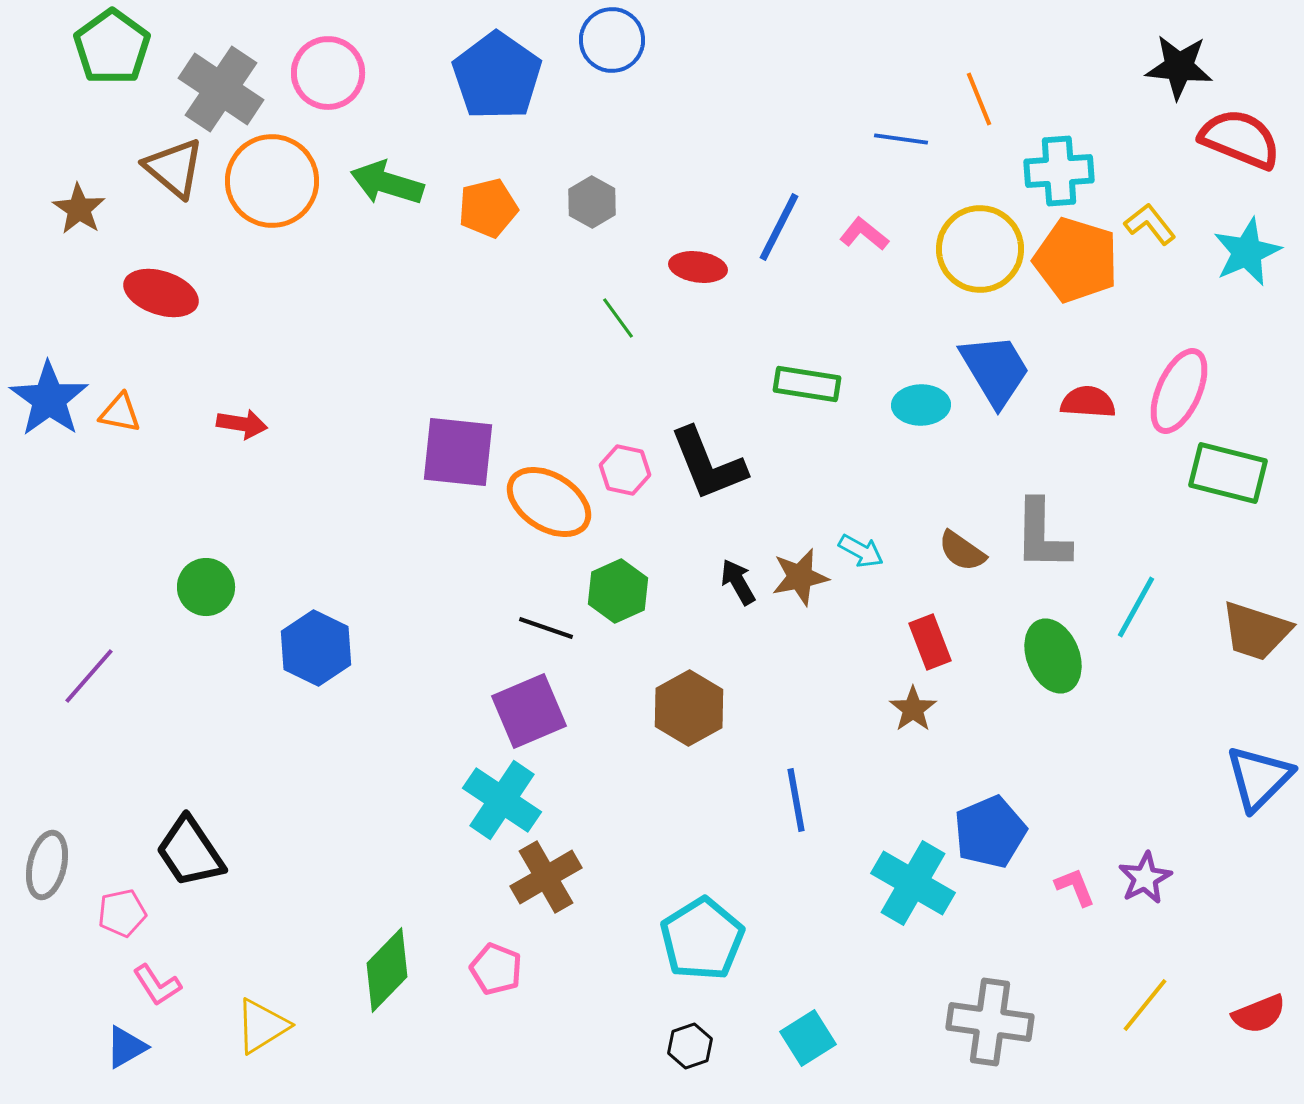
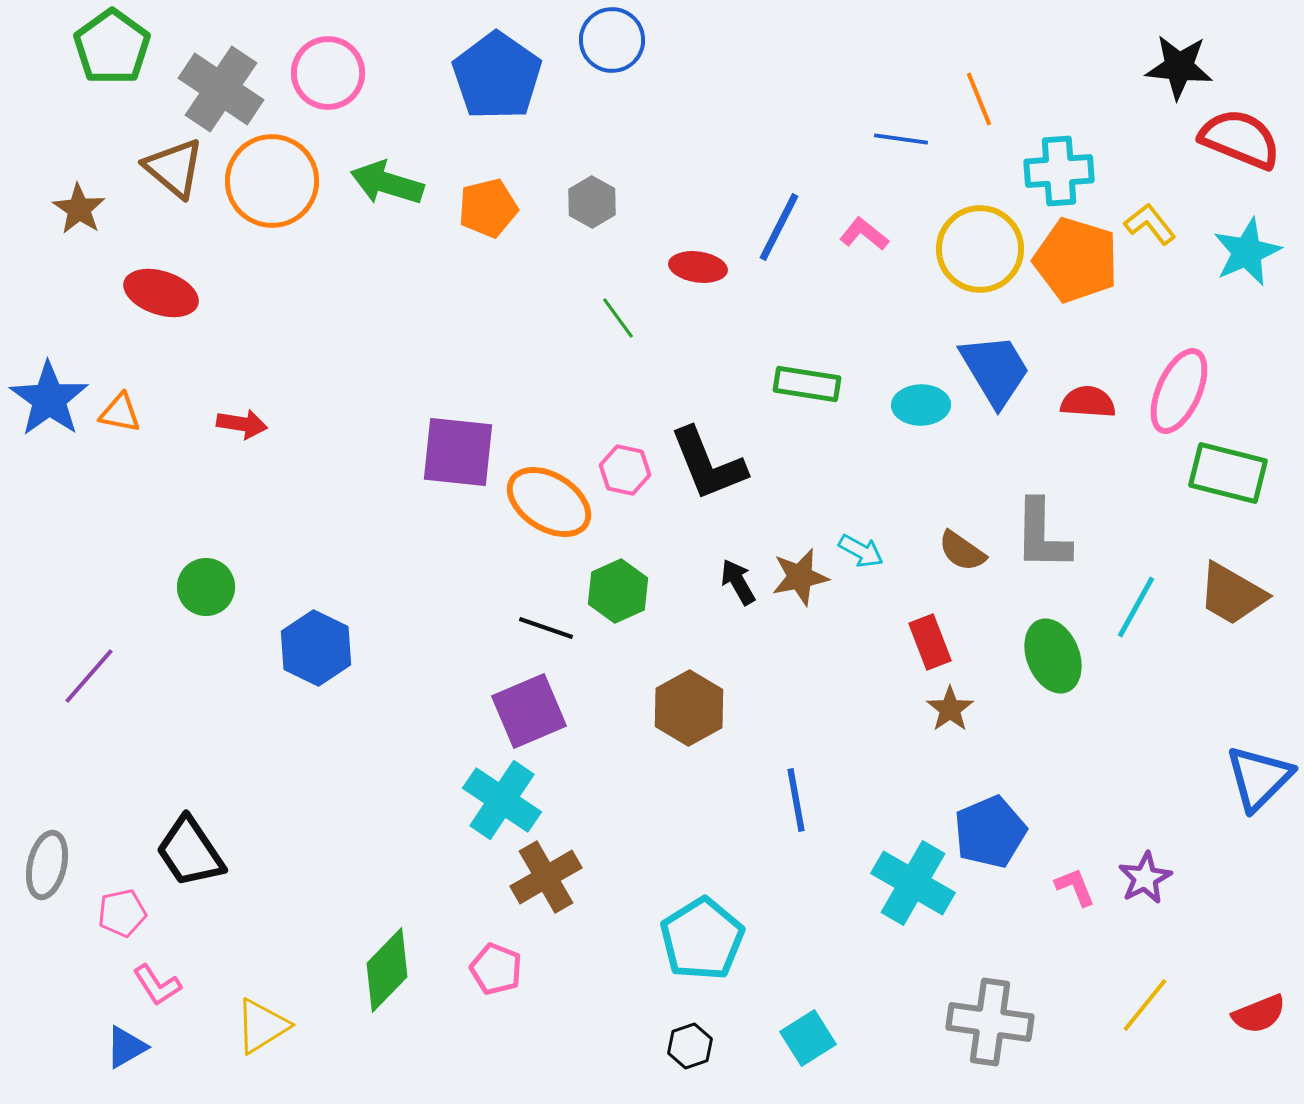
brown trapezoid at (1256, 631): moved 24 px left, 37 px up; rotated 12 degrees clockwise
brown star at (913, 709): moved 37 px right
